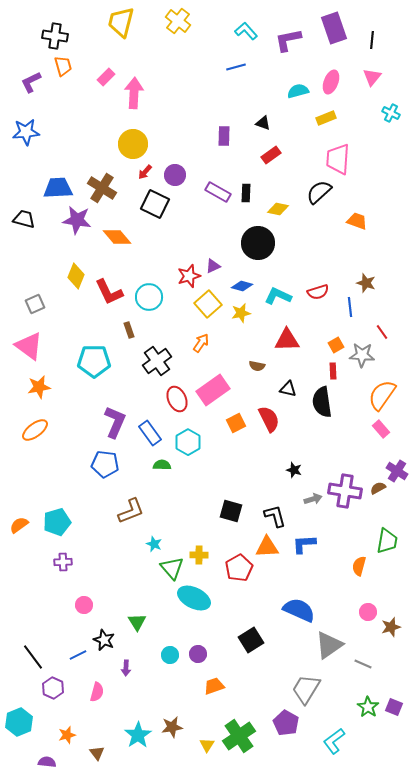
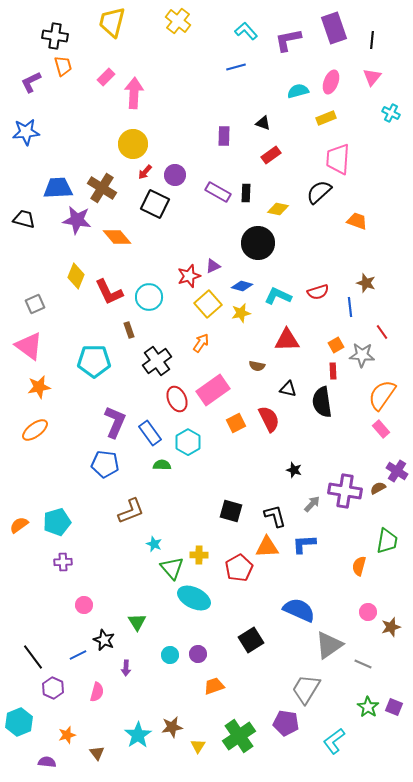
yellow trapezoid at (121, 22): moved 9 px left
gray arrow at (313, 499): moved 1 px left, 5 px down; rotated 30 degrees counterclockwise
purple pentagon at (286, 723): rotated 20 degrees counterclockwise
yellow triangle at (207, 745): moved 9 px left, 1 px down
